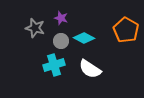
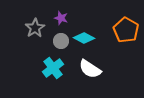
gray star: rotated 24 degrees clockwise
cyan cross: moved 1 px left, 3 px down; rotated 20 degrees counterclockwise
